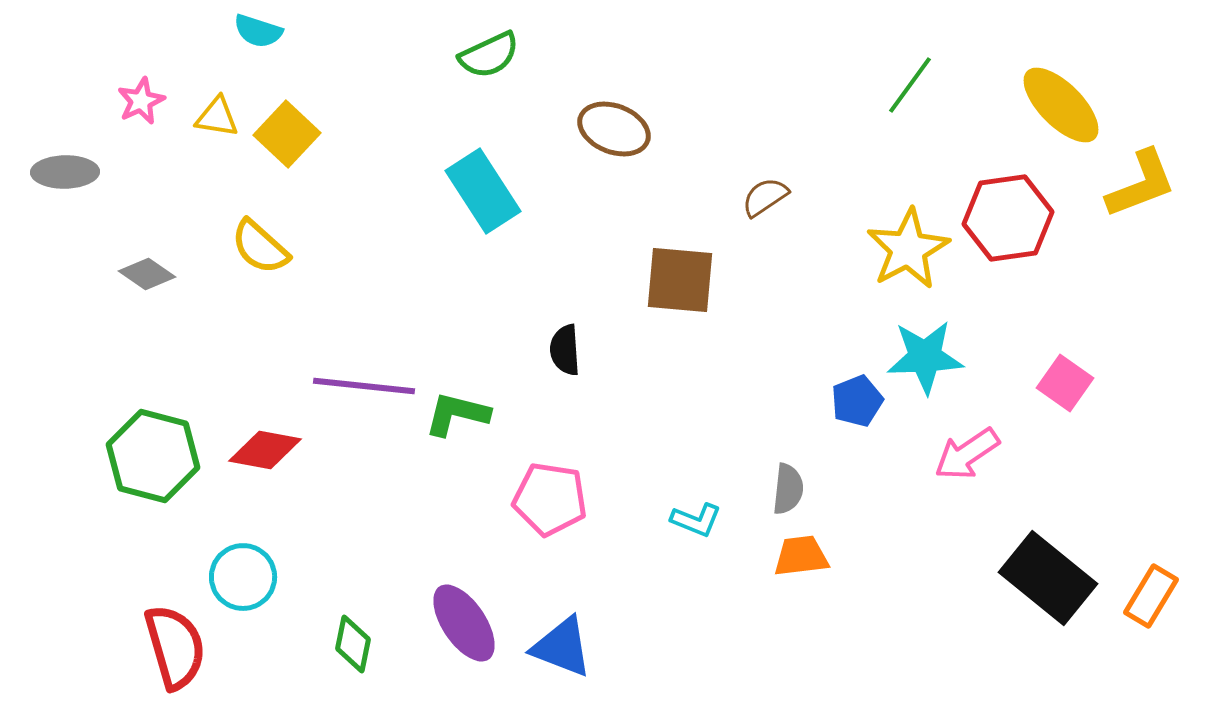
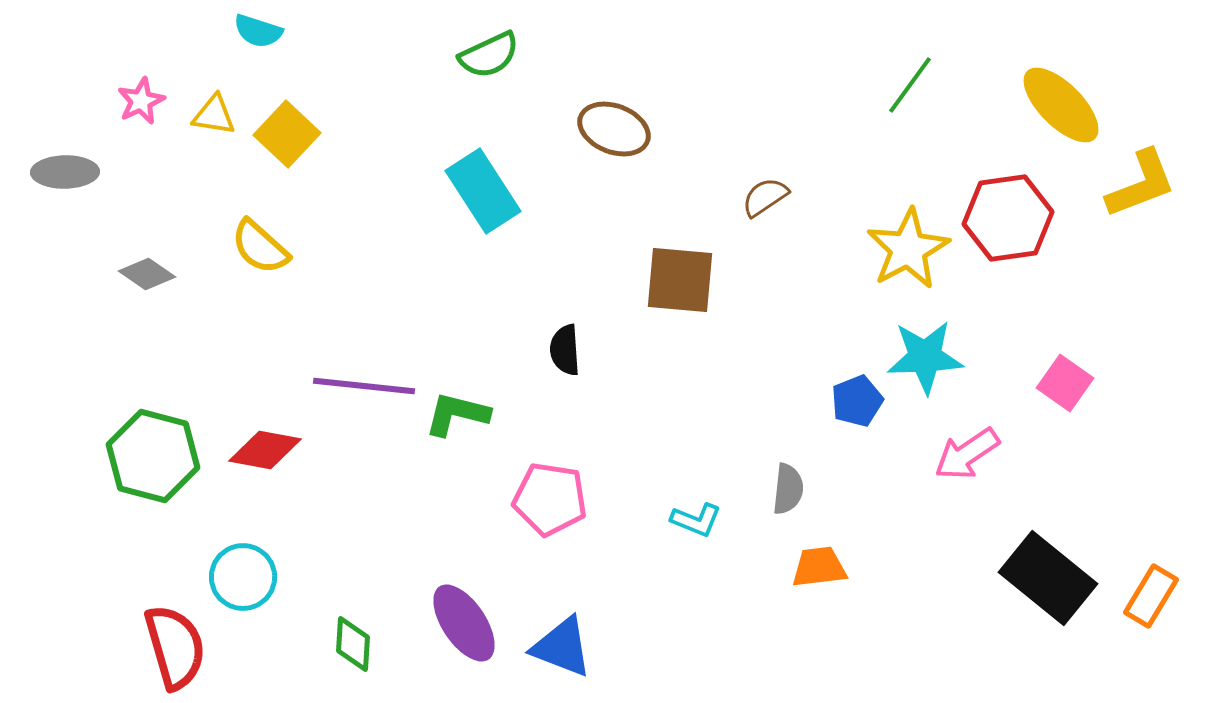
yellow triangle: moved 3 px left, 2 px up
orange trapezoid: moved 18 px right, 11 px down
green diamond: rotated 8 degrees counterclockwise
